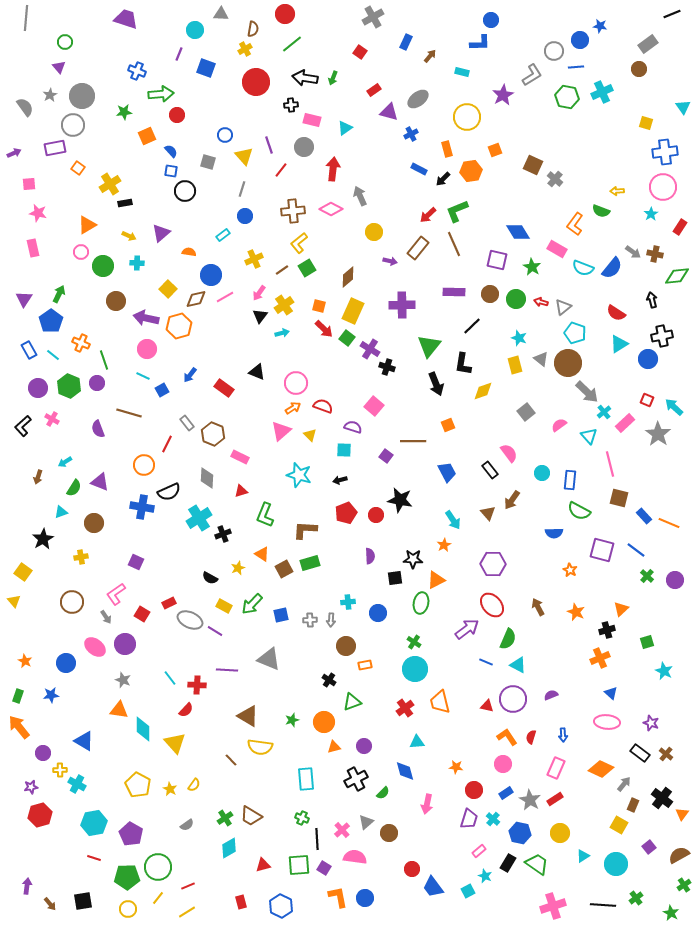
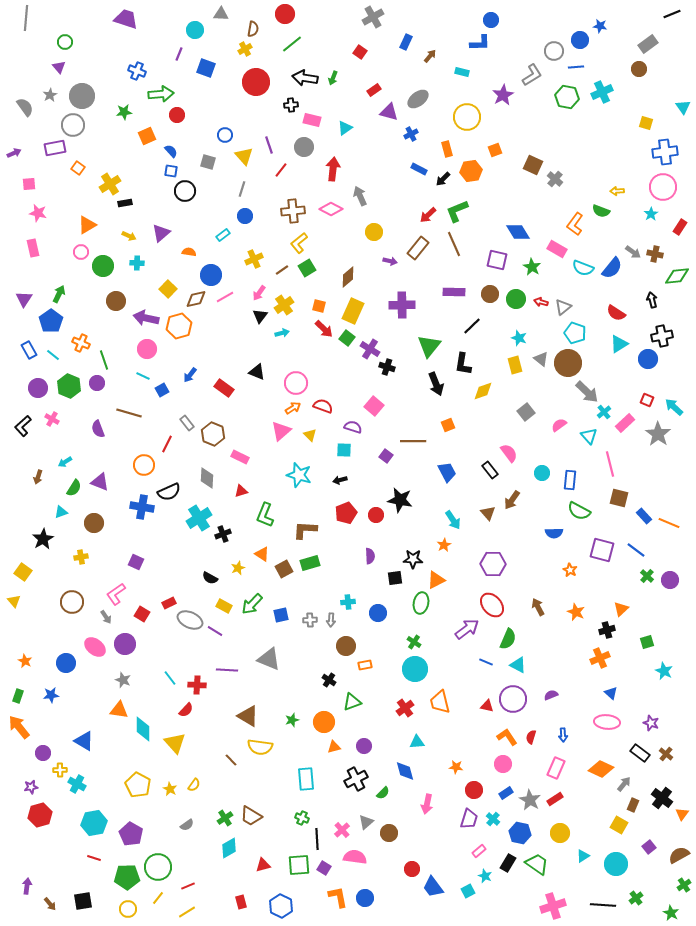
purple circle at (675, 580): moved 5 px left
